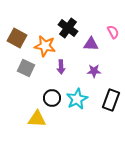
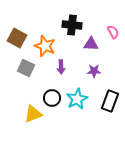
black cross: moved 4 px right, 3 px up; rotated 30 degrees counterclockwise
orange star: rotated 10 degrees clockwise
black rectangle: moved 1 px left, 1 px down
yellow triangle: moved 4 px left, 5 px up; rotated 24 degrees counterclockwise
